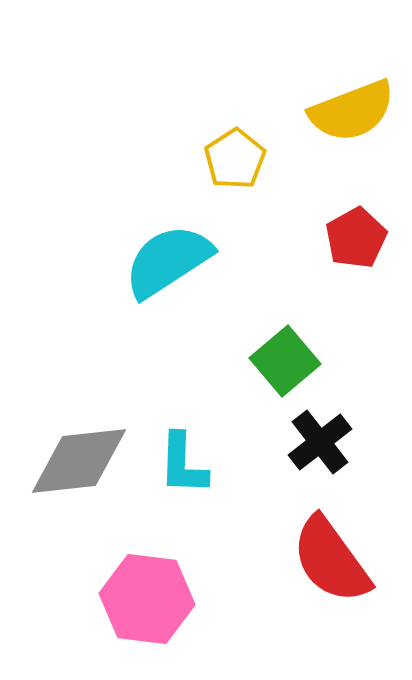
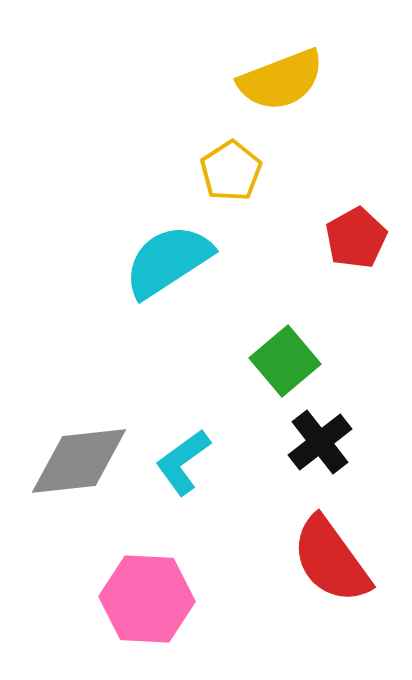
yellow semicircle: moved 71 px left, 31 px up
yellow pentagon: moved 4 px left, 12 px down
cyan L-shape: moved 2 px up; rotated 52 degrees clockwise
pink hexagon: rotated 4 degrees counterclockwise
